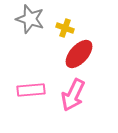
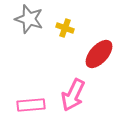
gray star: moved 1 px left
red ellipse: moved 20 px right
pink rectangle: moved 15 px down
